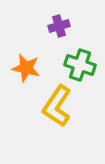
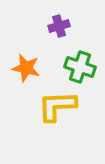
green cross: moved 2 px down
yellow L-shape: rotated 54 degrees clockwise
